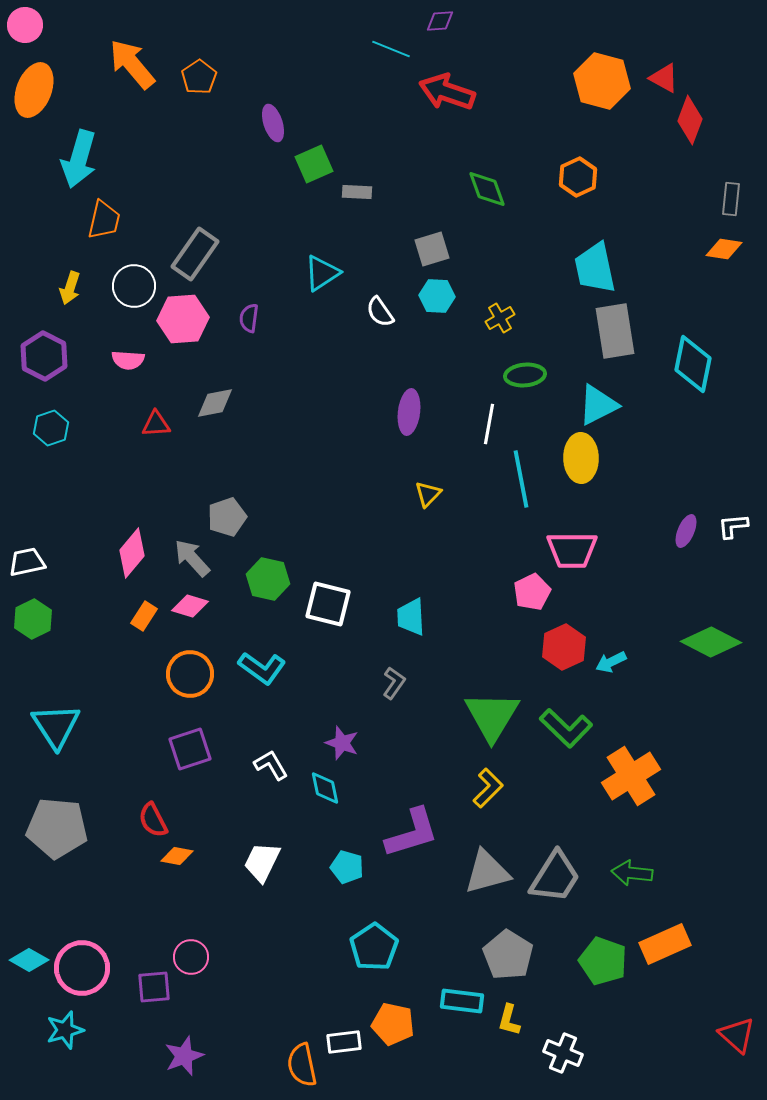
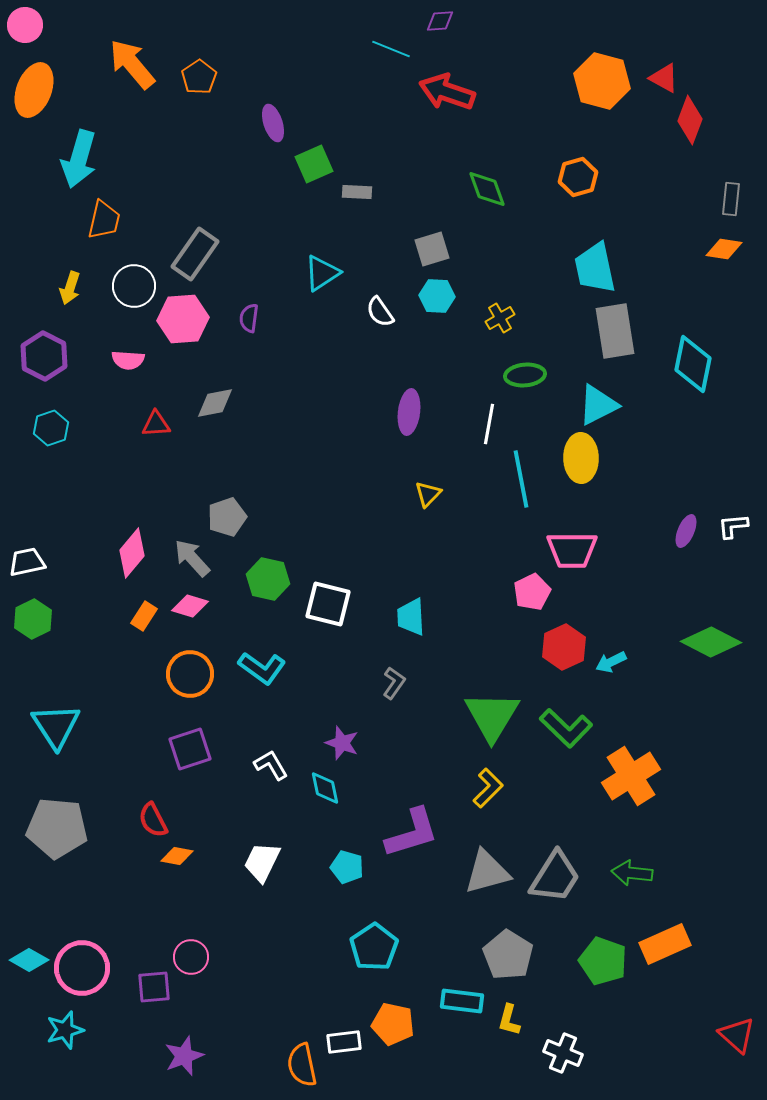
orange hexagon at (578, 177): rotated 9 degrees clockwise
